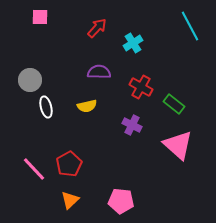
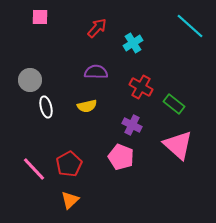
cyan line: rotated 20 degrees counterclockwise
purple semicircle: moved 3 px left
pink pentagon: moved 44 px up; rotated 15 degrees clockwise
